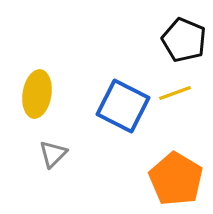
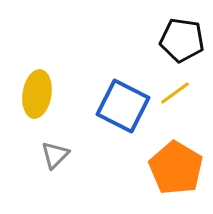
black pentagon: moved 2 px left; rotated 15 degrees counterclockwise
yellow line: rotated 16 degrees counterclockwise
gray triangle: moved 2 px right, 1 px down
orange pentagon: moved 11 px up
